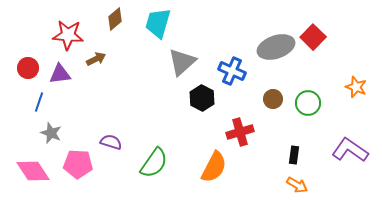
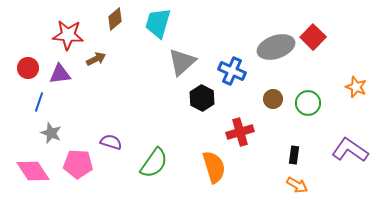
orange semicircle: rotated 44 degrees counterclockwise
